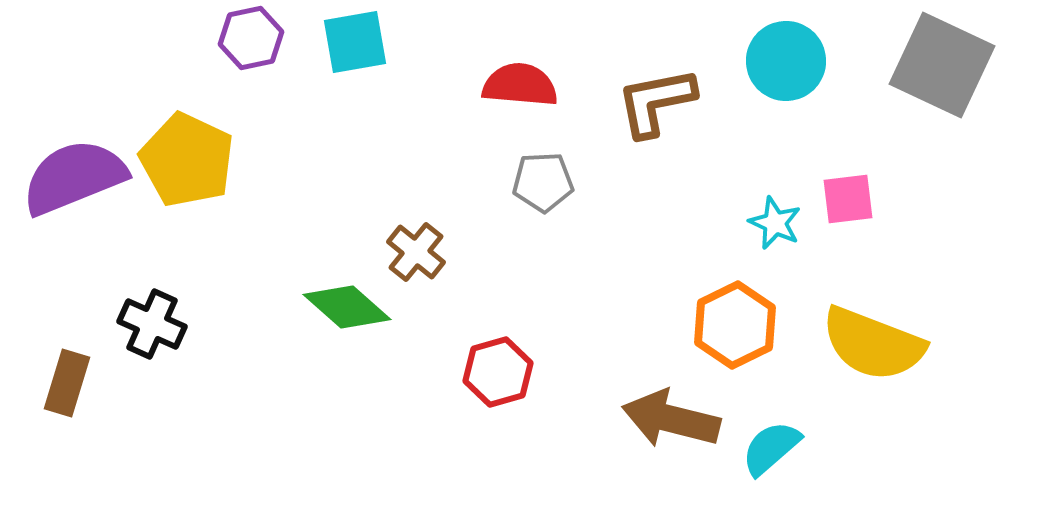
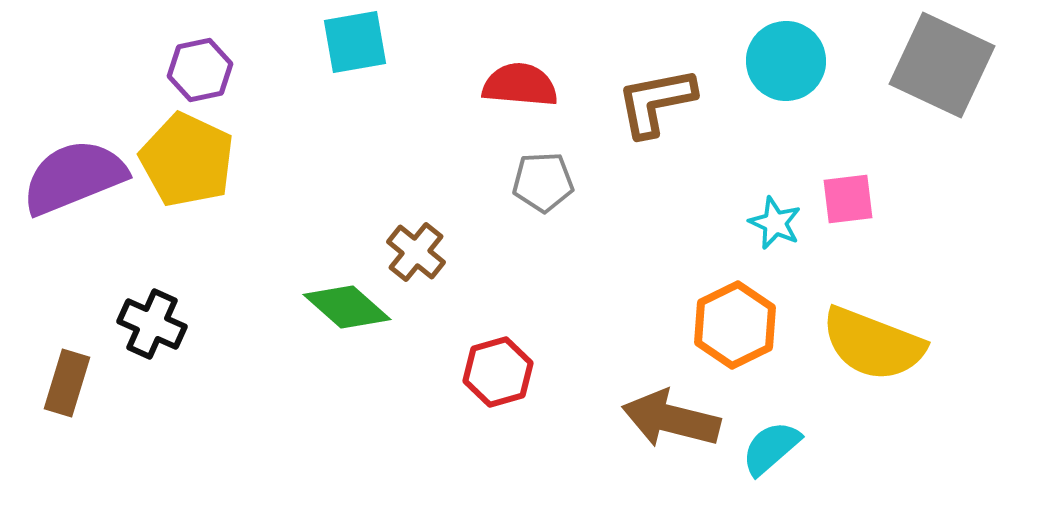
purple hexagon: moved 51 px left, 32 px down
